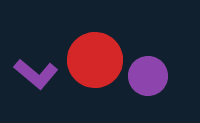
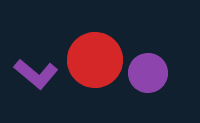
purple circle: moved 3 px up
